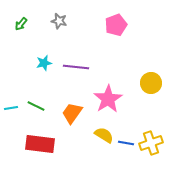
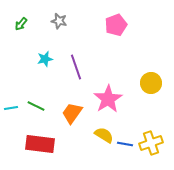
cyan star: moved 1 px right, 4 px up
purple line: rotated 65 degrees clockwise
blue line: moved 1 px left, 1 px down
